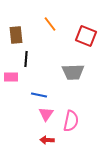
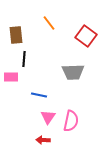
orange line: moved 1 px left, 1 px up
red square: rotated 15 degrees clockwise
black line: moved 2 px left
pink triangle: moved 2 px right, 3 px down
red arrow: moved 4 px left
